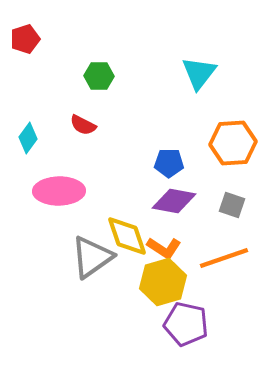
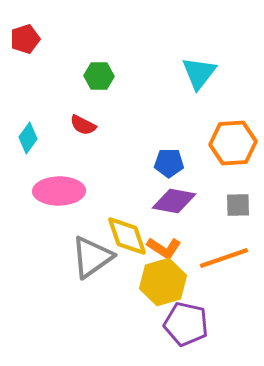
gray square: moved 6 px right; rotated 20 degrees counterclockwise
